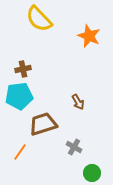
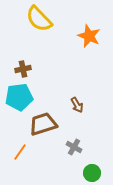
cyan pentagon: moved 1 px down
brown arrow: moved 1 px left, 3 px down
